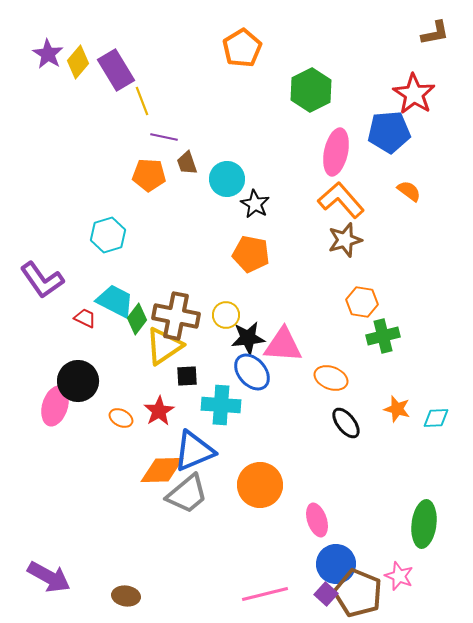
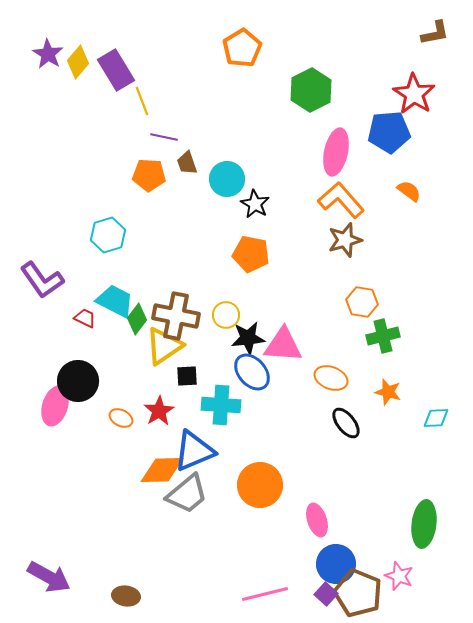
orange star at (397, 409): moved 9 px left, 17 px up
